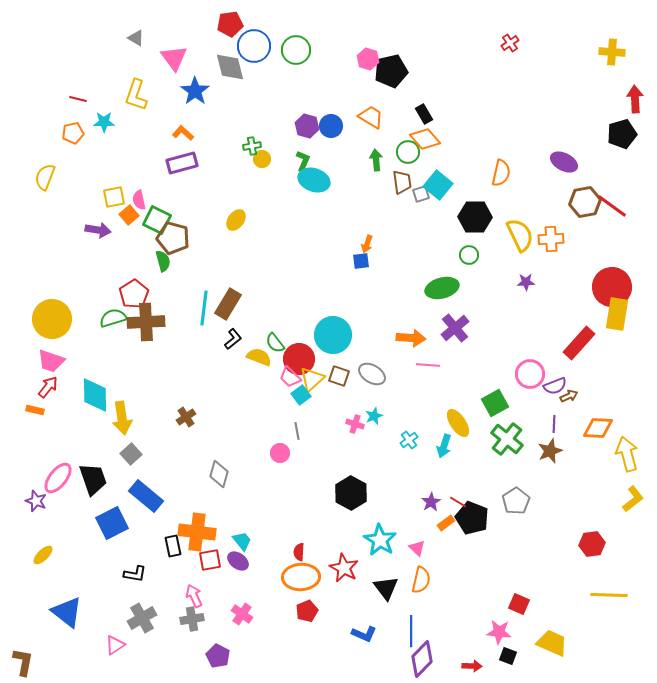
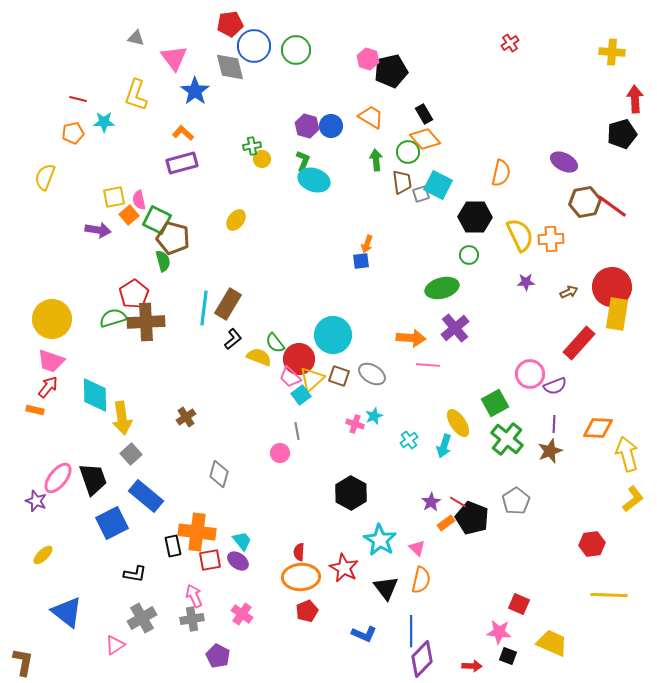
gray triangle at (136, 38): rotated 18 degrees counterclockwise
cyan square at (438, 185): rotated 12 degrees counterclockwise
brown arrow at (569, 396): moved 104 px up
